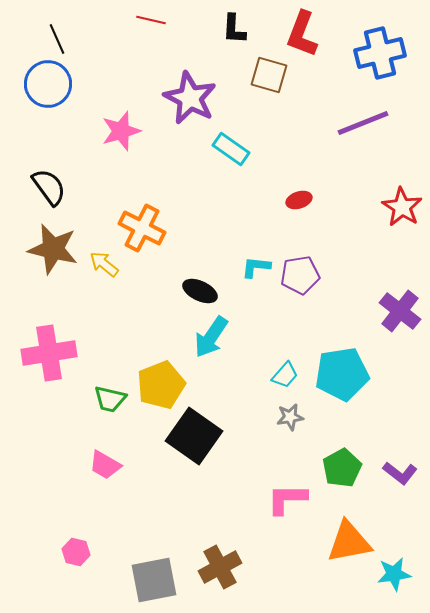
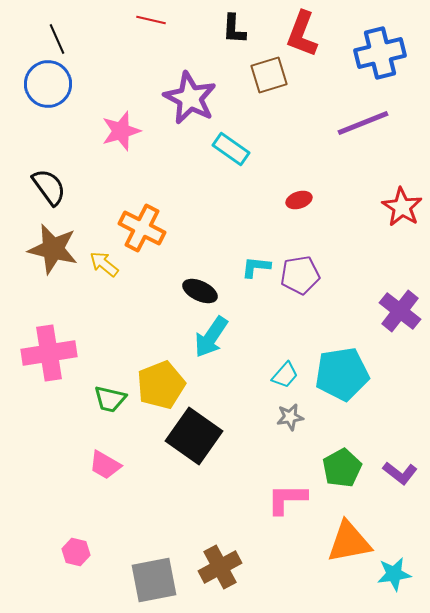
brown square: rotated 33 degrees counterclockwise
